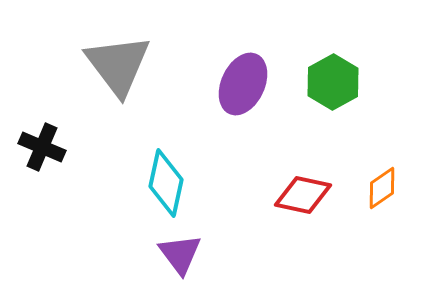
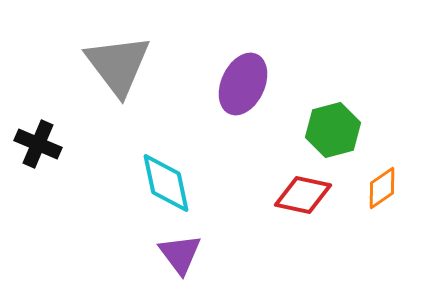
green hexagon: moved 48 px down; rotated 14 degrees clockwise
black cross: moved 4 px left, 3 px up
cyan diamond: rotated 24 degrees counterclockwise
